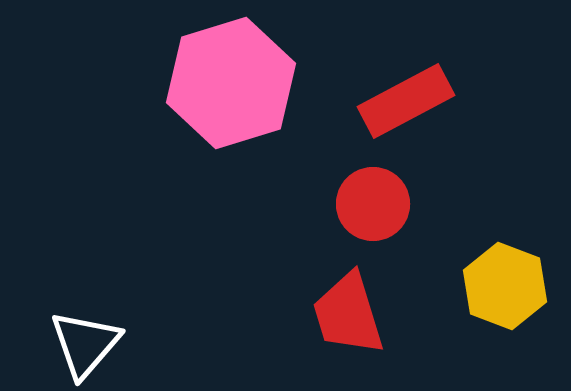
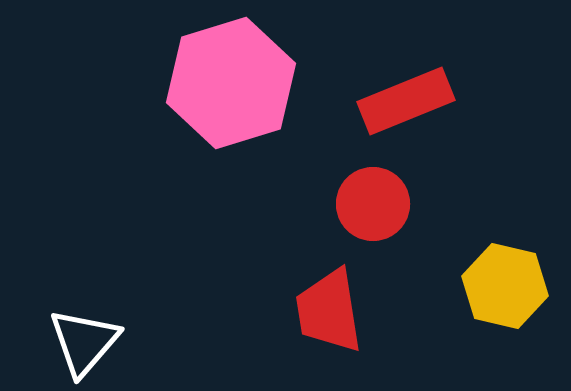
red rectangle: rotated 6 degrees clockwise
yellow hexagon: rotated 8 degrees counterclockwise
red trapezoid: moved 19 px left, 3 px up; rotated 8 degrees clockwise
white triangle: moved 1 px left, 2 px up
